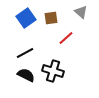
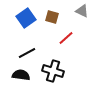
gray triangle: moved 1 px right, 1 px up; rotated 16 degrees counterclockwise
brown square: moved 1 px right, 1 px up; rotated 24 degrees clockwise
black line: moved 2 px right
black semicircle: moved 5 px left; rotated 18 degrees counterclockwise
